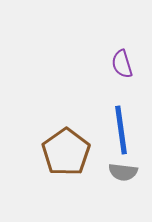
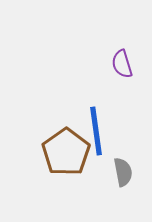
blue line: moved 25 px left, 1 px down
gray semicircle: rotated 108 degrees counterclockwise
